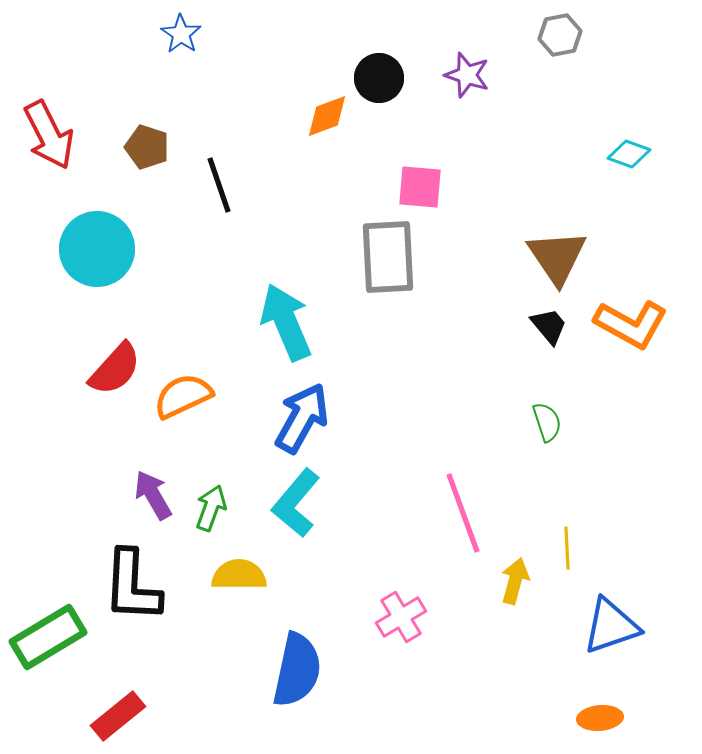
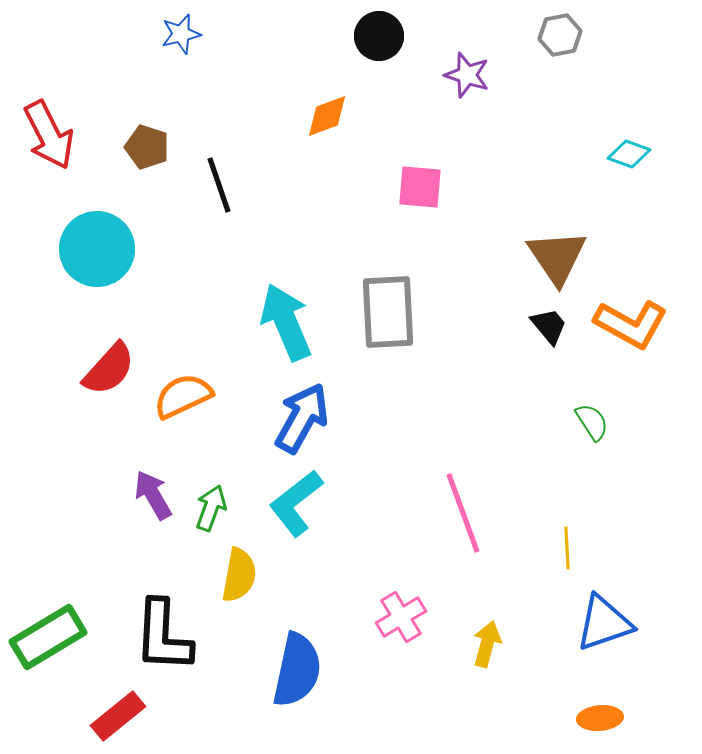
blue star: rotated 24 degrees clockwise
black circle: moved 42 px up
gray rectangle: moved 55 px down
red semicircle: moved 6 px left
green semicircle: moved 45 px right; rotated 15 degrees counterclockwise
cyan L-shape: rotated 12 degrees clockwise
yellow semicircle: rotated 100 degrees clockwise
yellow arrow: moved 28 px left, 63 px down
black L-shape: moved 31 px right, 50 px down
blue triangle: moved 7 px left, 3 px up
